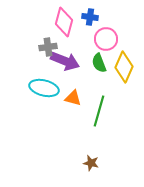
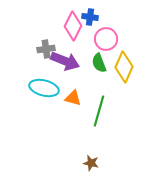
pink diamond: moved 9 px right, 4 px down; rotated 12 degrees clockwise
gray cross: moved 2 px left, 2 px down
